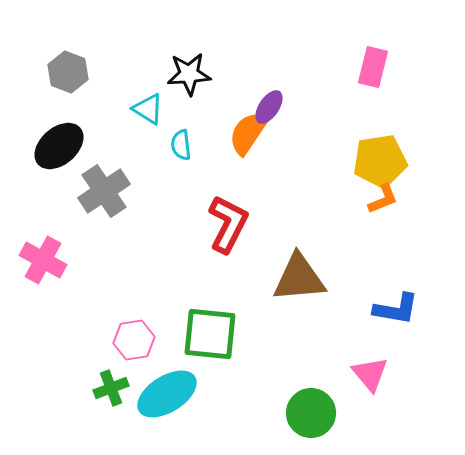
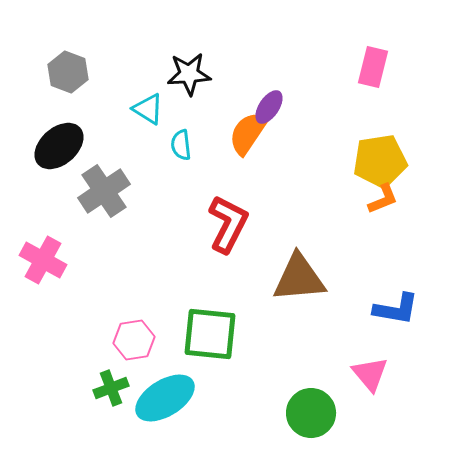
cyan ellipse: moved 2 px left, 4 px down
